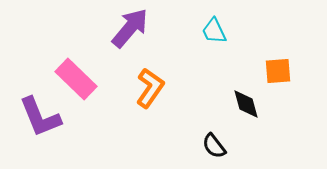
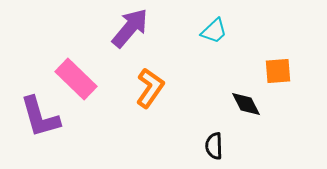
cyan trapezoid: rotated 108 degrees counterclockwise
black diamond: rotated 12 degrees counterclockwise
purple L-shape: rotated 6 degrees clockwise
black semicircle: rotated 36 degrees clockwise
